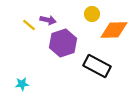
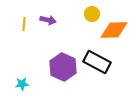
yellow line: moved 5 px left, 1 px up; rotated 56 degrees clockwise
purple hexagon: moved 24 px down; rotated 16 degrees counterclockwise
black rectangle: moved 4 px up
